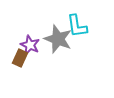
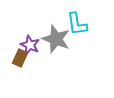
cyan L-shape: moved 2 px up
gray star: moved 2 px left
